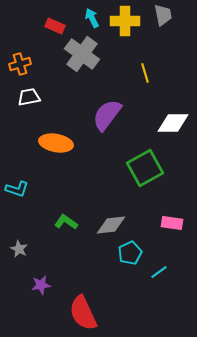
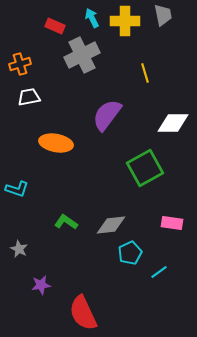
gray cross: moved 1 px down; rotated 28 degrees clockwise
